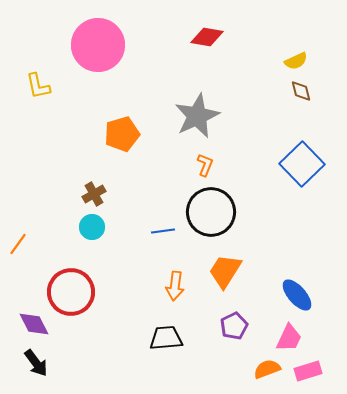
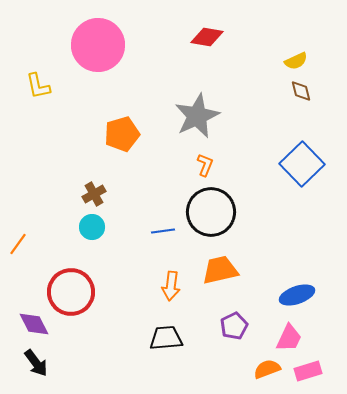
orange trapezoid: moved 5 px left, 1 px up; rotated 45 degrees clockwise
orange arrow: moved 4 px left
blue ellipse: rotated 68 degrees counterclockwise
